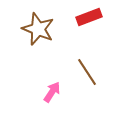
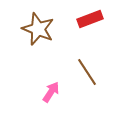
red rectangle: moved 1 px right, 2 px down
pink arrow: moved 1 px left
